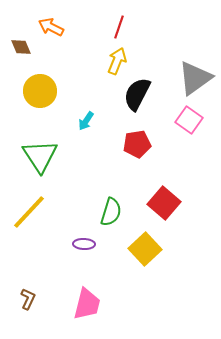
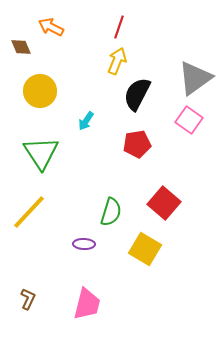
green triangle: moved 1 px right, 3 px up
yellow square: rotated 16 degrees counterclockwise
